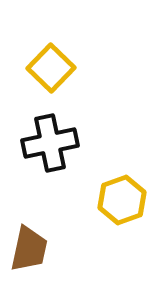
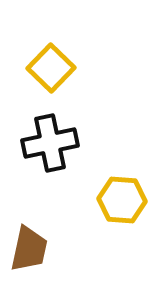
yellow hexagon: rotated 24 degrees clockwise
